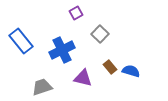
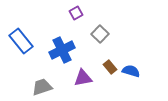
purple triangle: rotated 24 degrees counterclockwise
